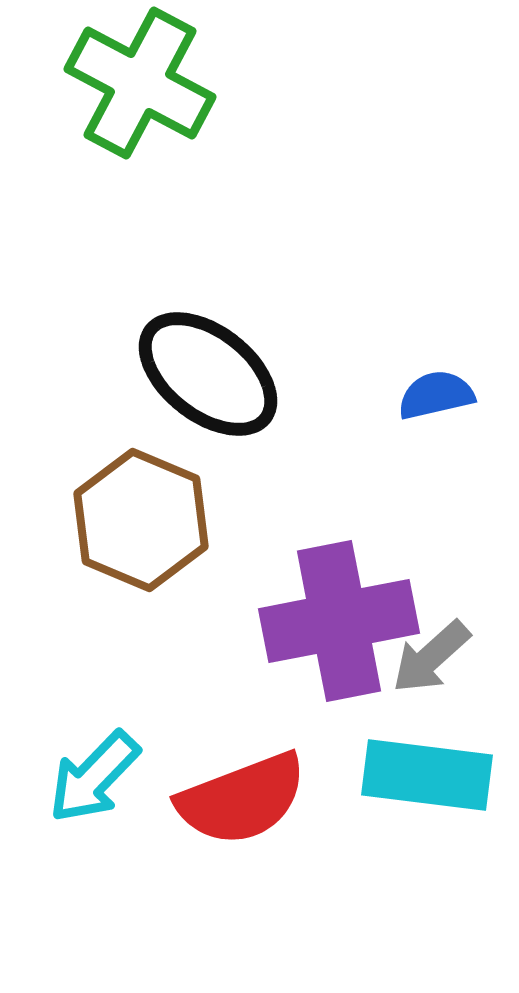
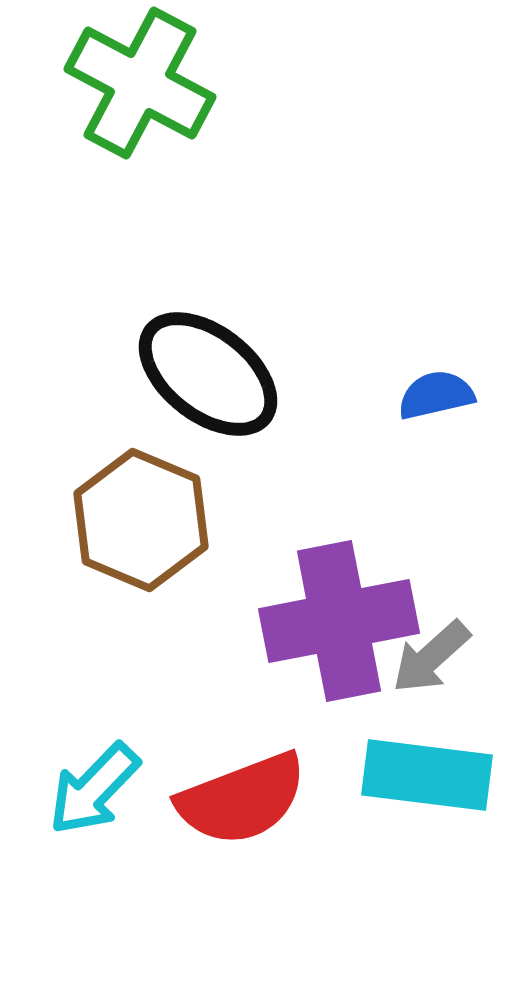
cyan arrow: moved 12 px down
